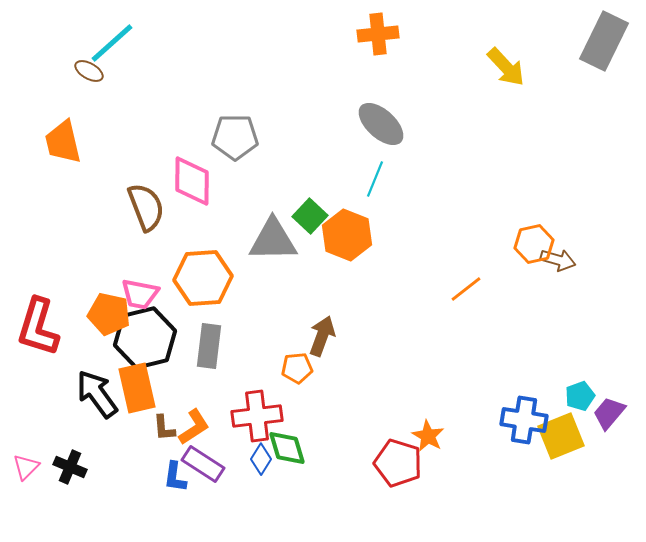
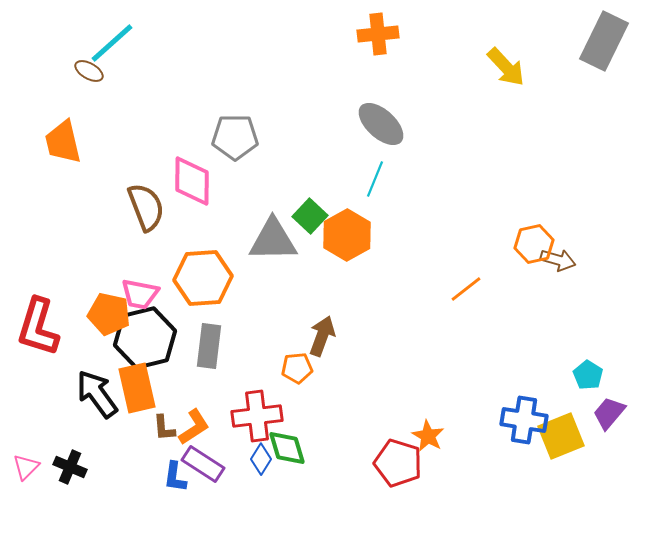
orange hexagon at (347, 235): rotated 9 degrees clockwise
cyan pentagon at (580, 396): moved 8 px right, 21 px up; rotated 20 degrees counterclockwise
